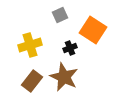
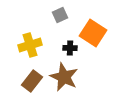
orange square: moved 3 px down
black cross: rotated 24 degrees clockwise
